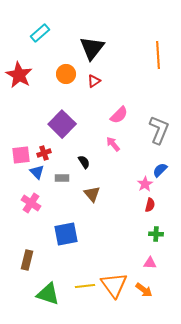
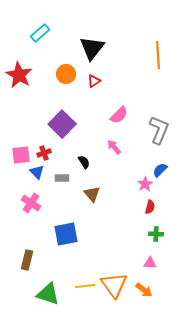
pink arrow: moved 1 px right, 3 px down
red semicircle: moved 2 px down
